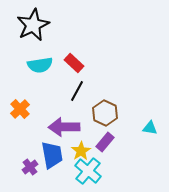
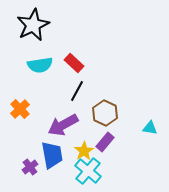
purple arrow: moved 1 px left, 2 px up; rotated 28 degrees counterclockwise
yellow star: moved 3 px right
